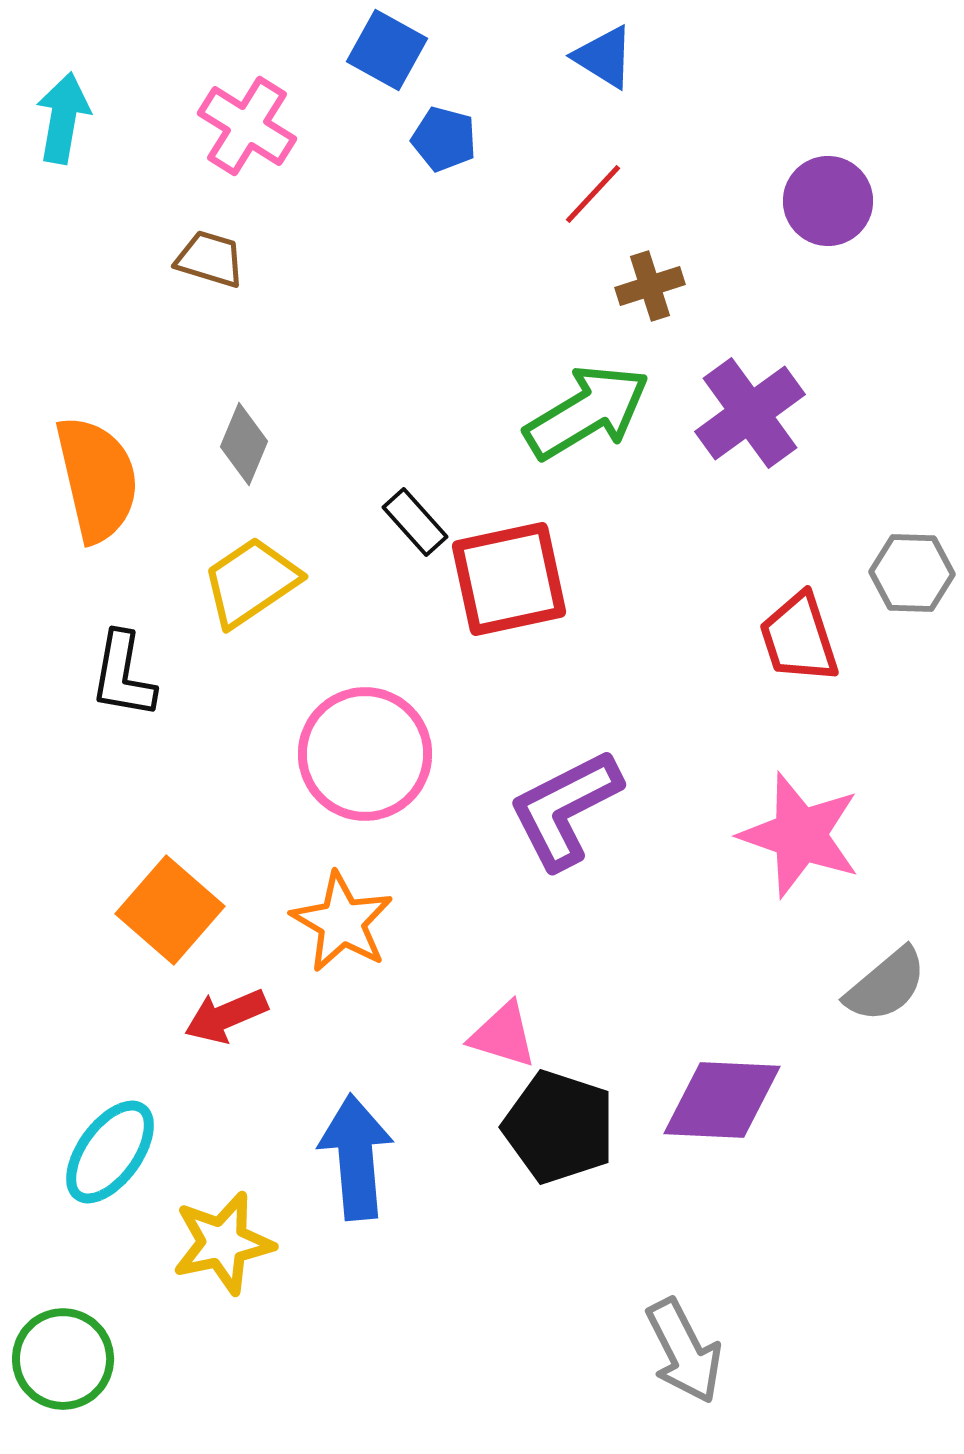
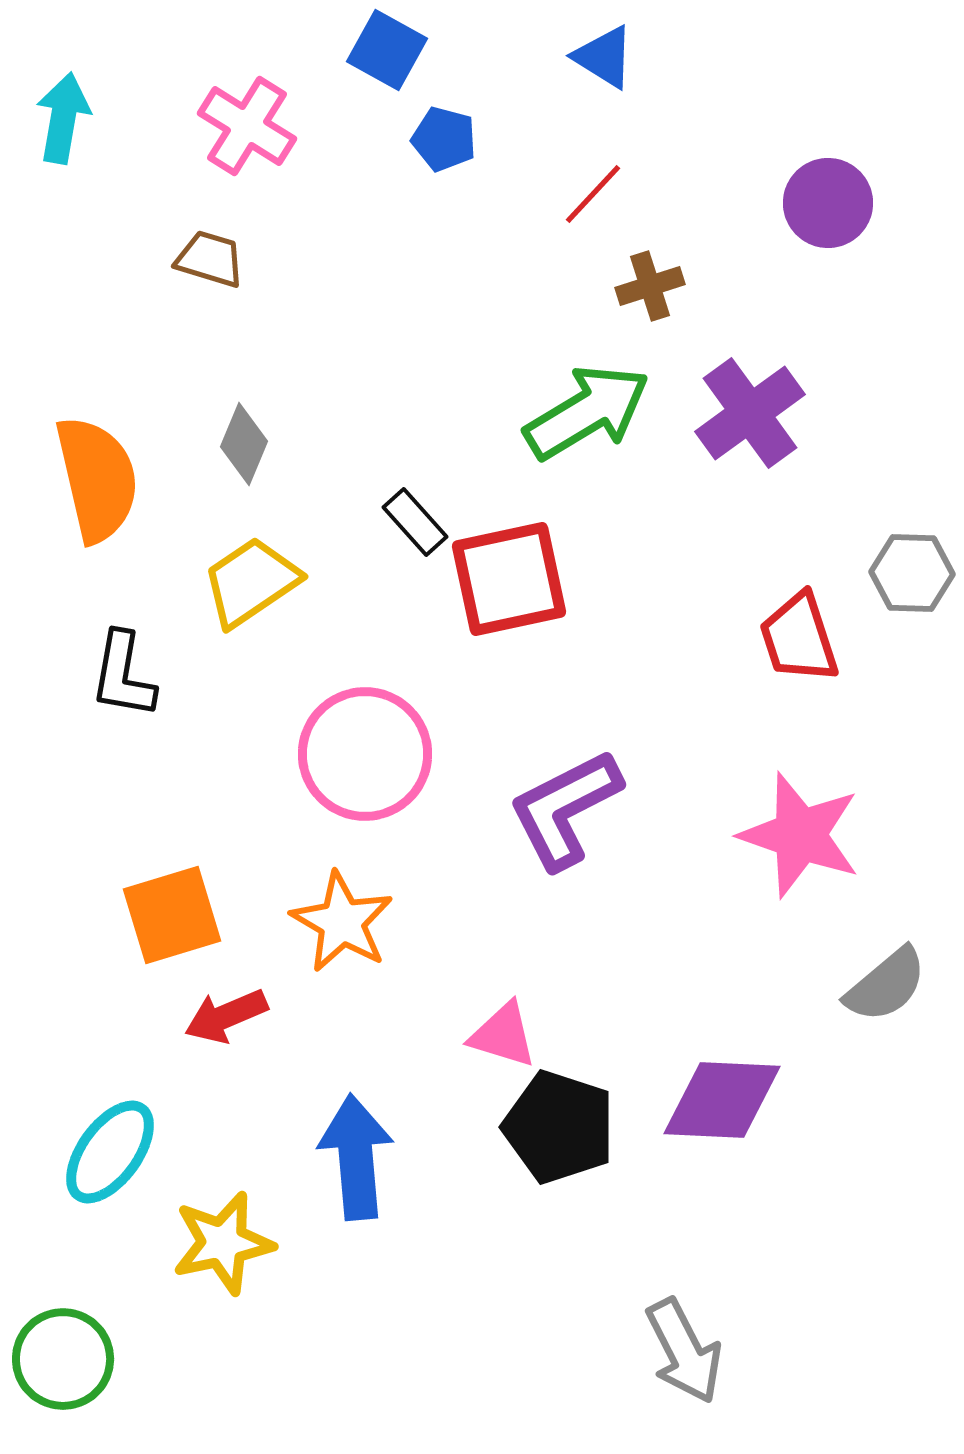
purple circle: moved 2 px down
orange square: moved 2 px right, 5 px down; rotated 32 degrees clockwise
